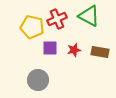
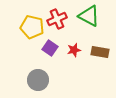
purple square: rotated 35 degrees clockwise
